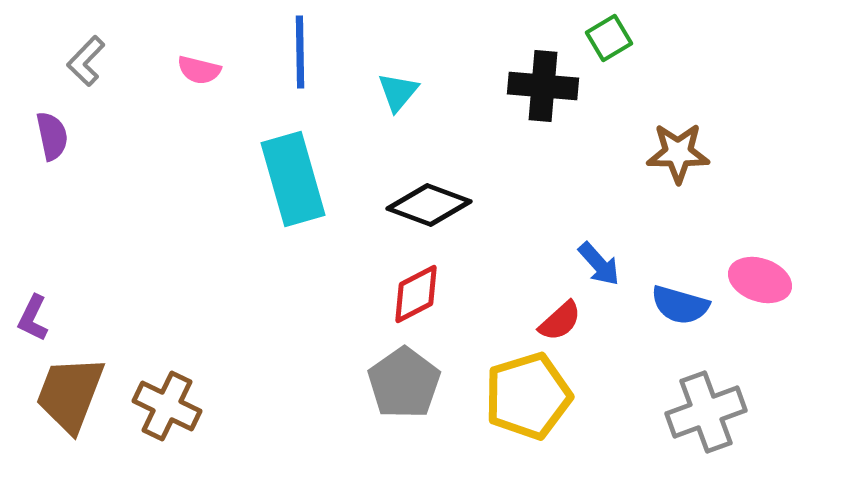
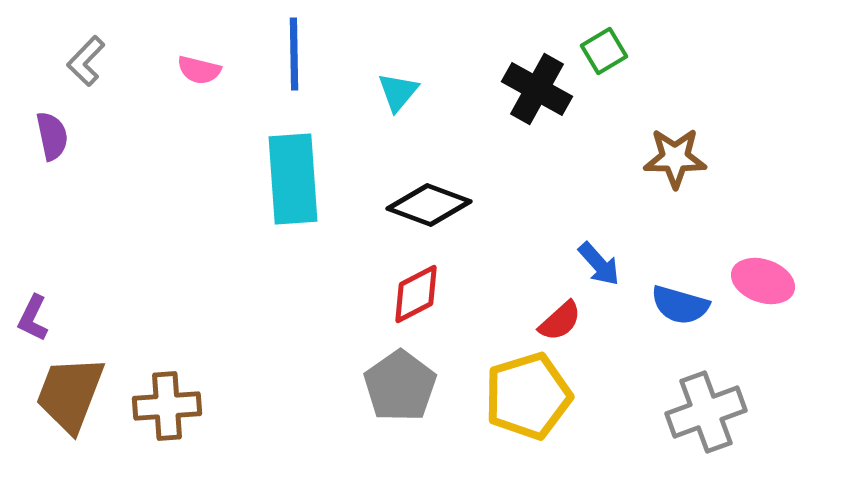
green square: moved 5 px left, 13 px down
blue line: moved 6 px left, 2 px down
black cross: moved 6 px left, 3 px down; rotated 24 degrees clockwise
brown star: moved 3 px left, 5 px down
cyan rectangle: rotated 12 degrees clockwise
pink ellipse: moved 3 px right, 1 px down
gray pentagon: moved 4 px left, 3 px down
brown cross: rotated 30 degrees counterclockwise
